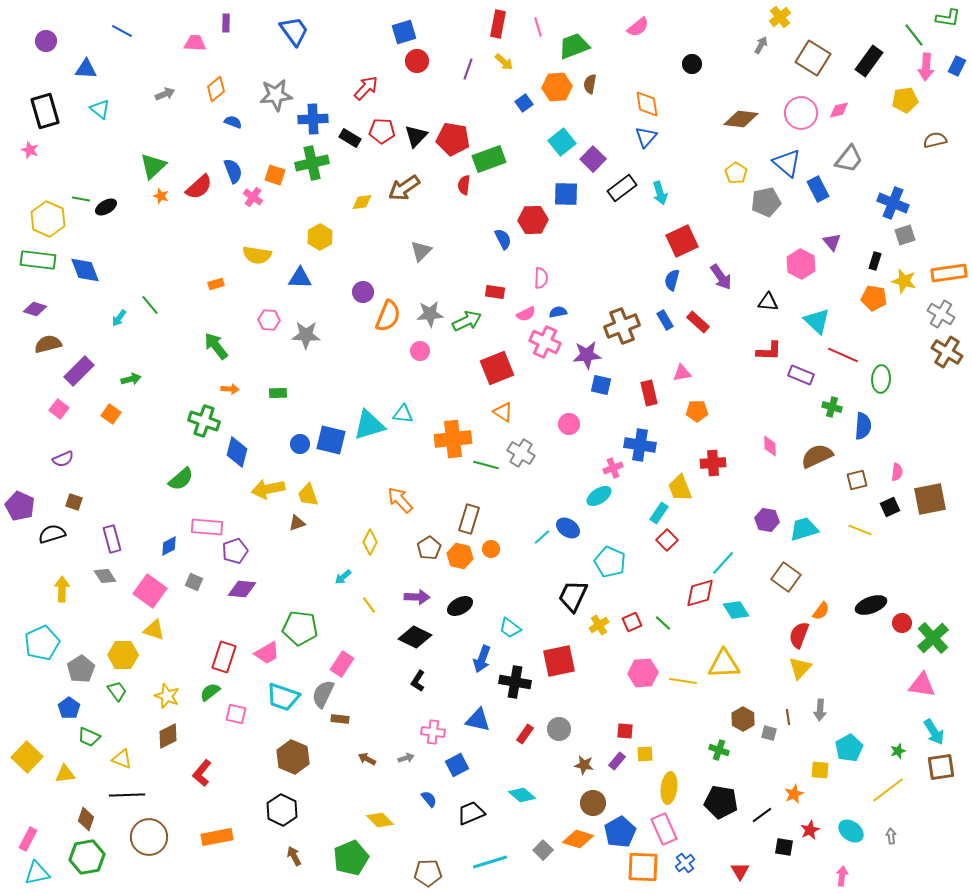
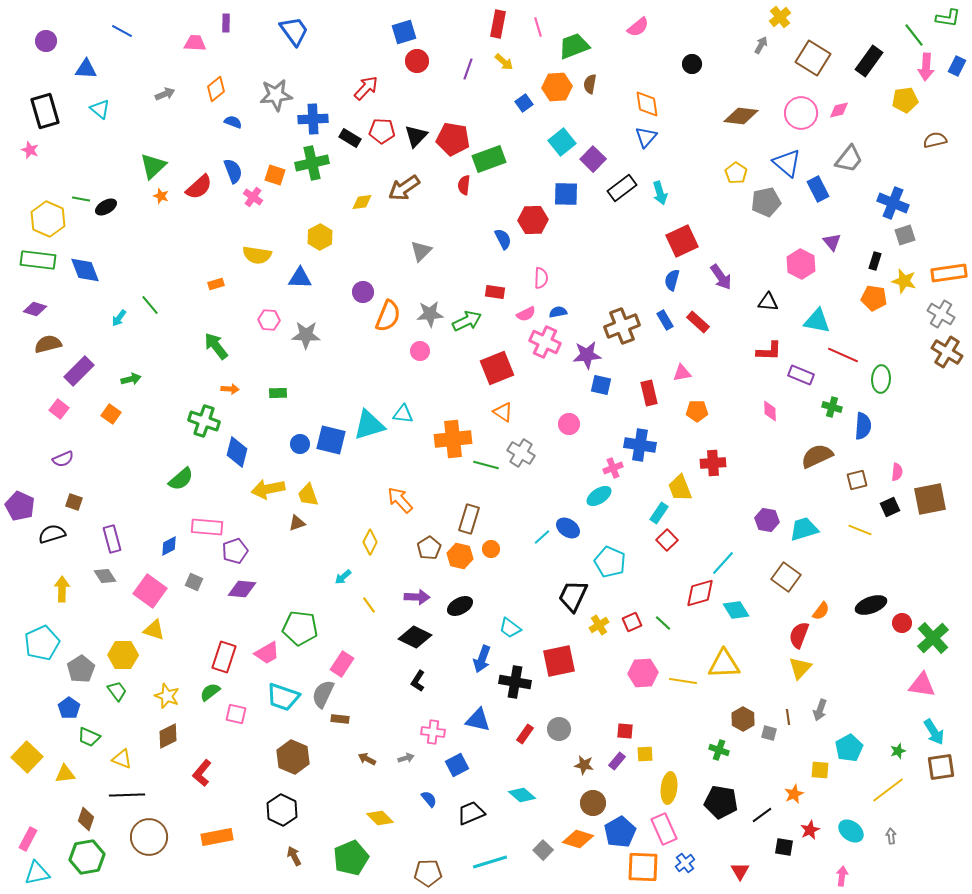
brown diamond at (741, 119): moved 3 px up
cyan triangle at (817, 321): rotated 32 degrees counterclockwise
pink diamond at (770, 446): moved 35 px up
gray arrow at (820, 710): rotated 15 degrees clockwise
yellow diamond at (380, 820): moved 2 px up
